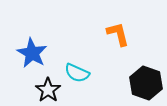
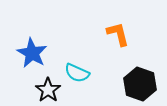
black hexagon: moved 6 px left, 1 px down
